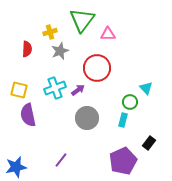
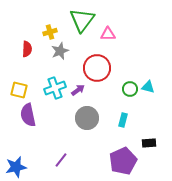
cyan triangle: moved 2 px right, 1 px up; rotated 32 degrees counterclockwise
green circle: moved 13 px up
black rectangle: rotated 48 degrees clockwise
